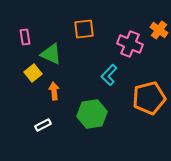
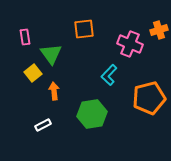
orange cross: rotated 36 degrees clockwise
green triangle: rotated 30 degrees clockwise
